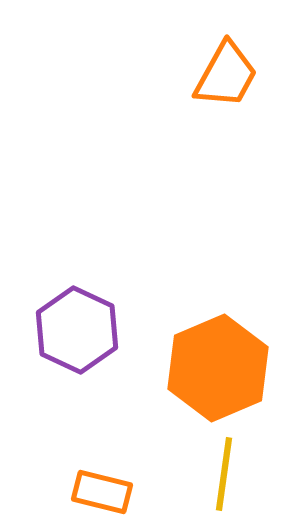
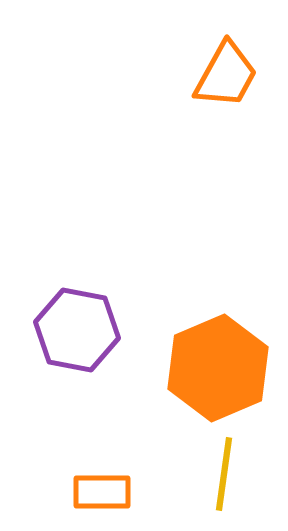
purple hexagon: rotated 14 degrees counterclockwise
orange rectangle: rotated 14 degrees counterclockwise
